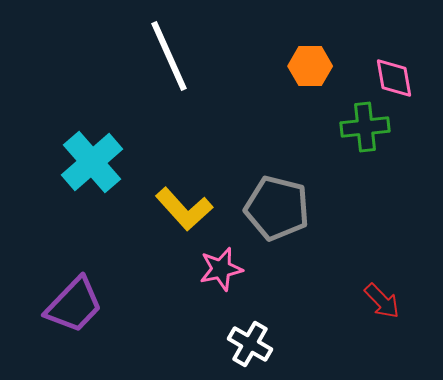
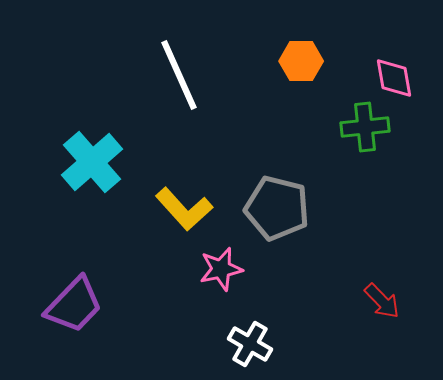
white line: moved 10 px right, 19 px down
orange hexagon: moved 9 px left, 5 px up
